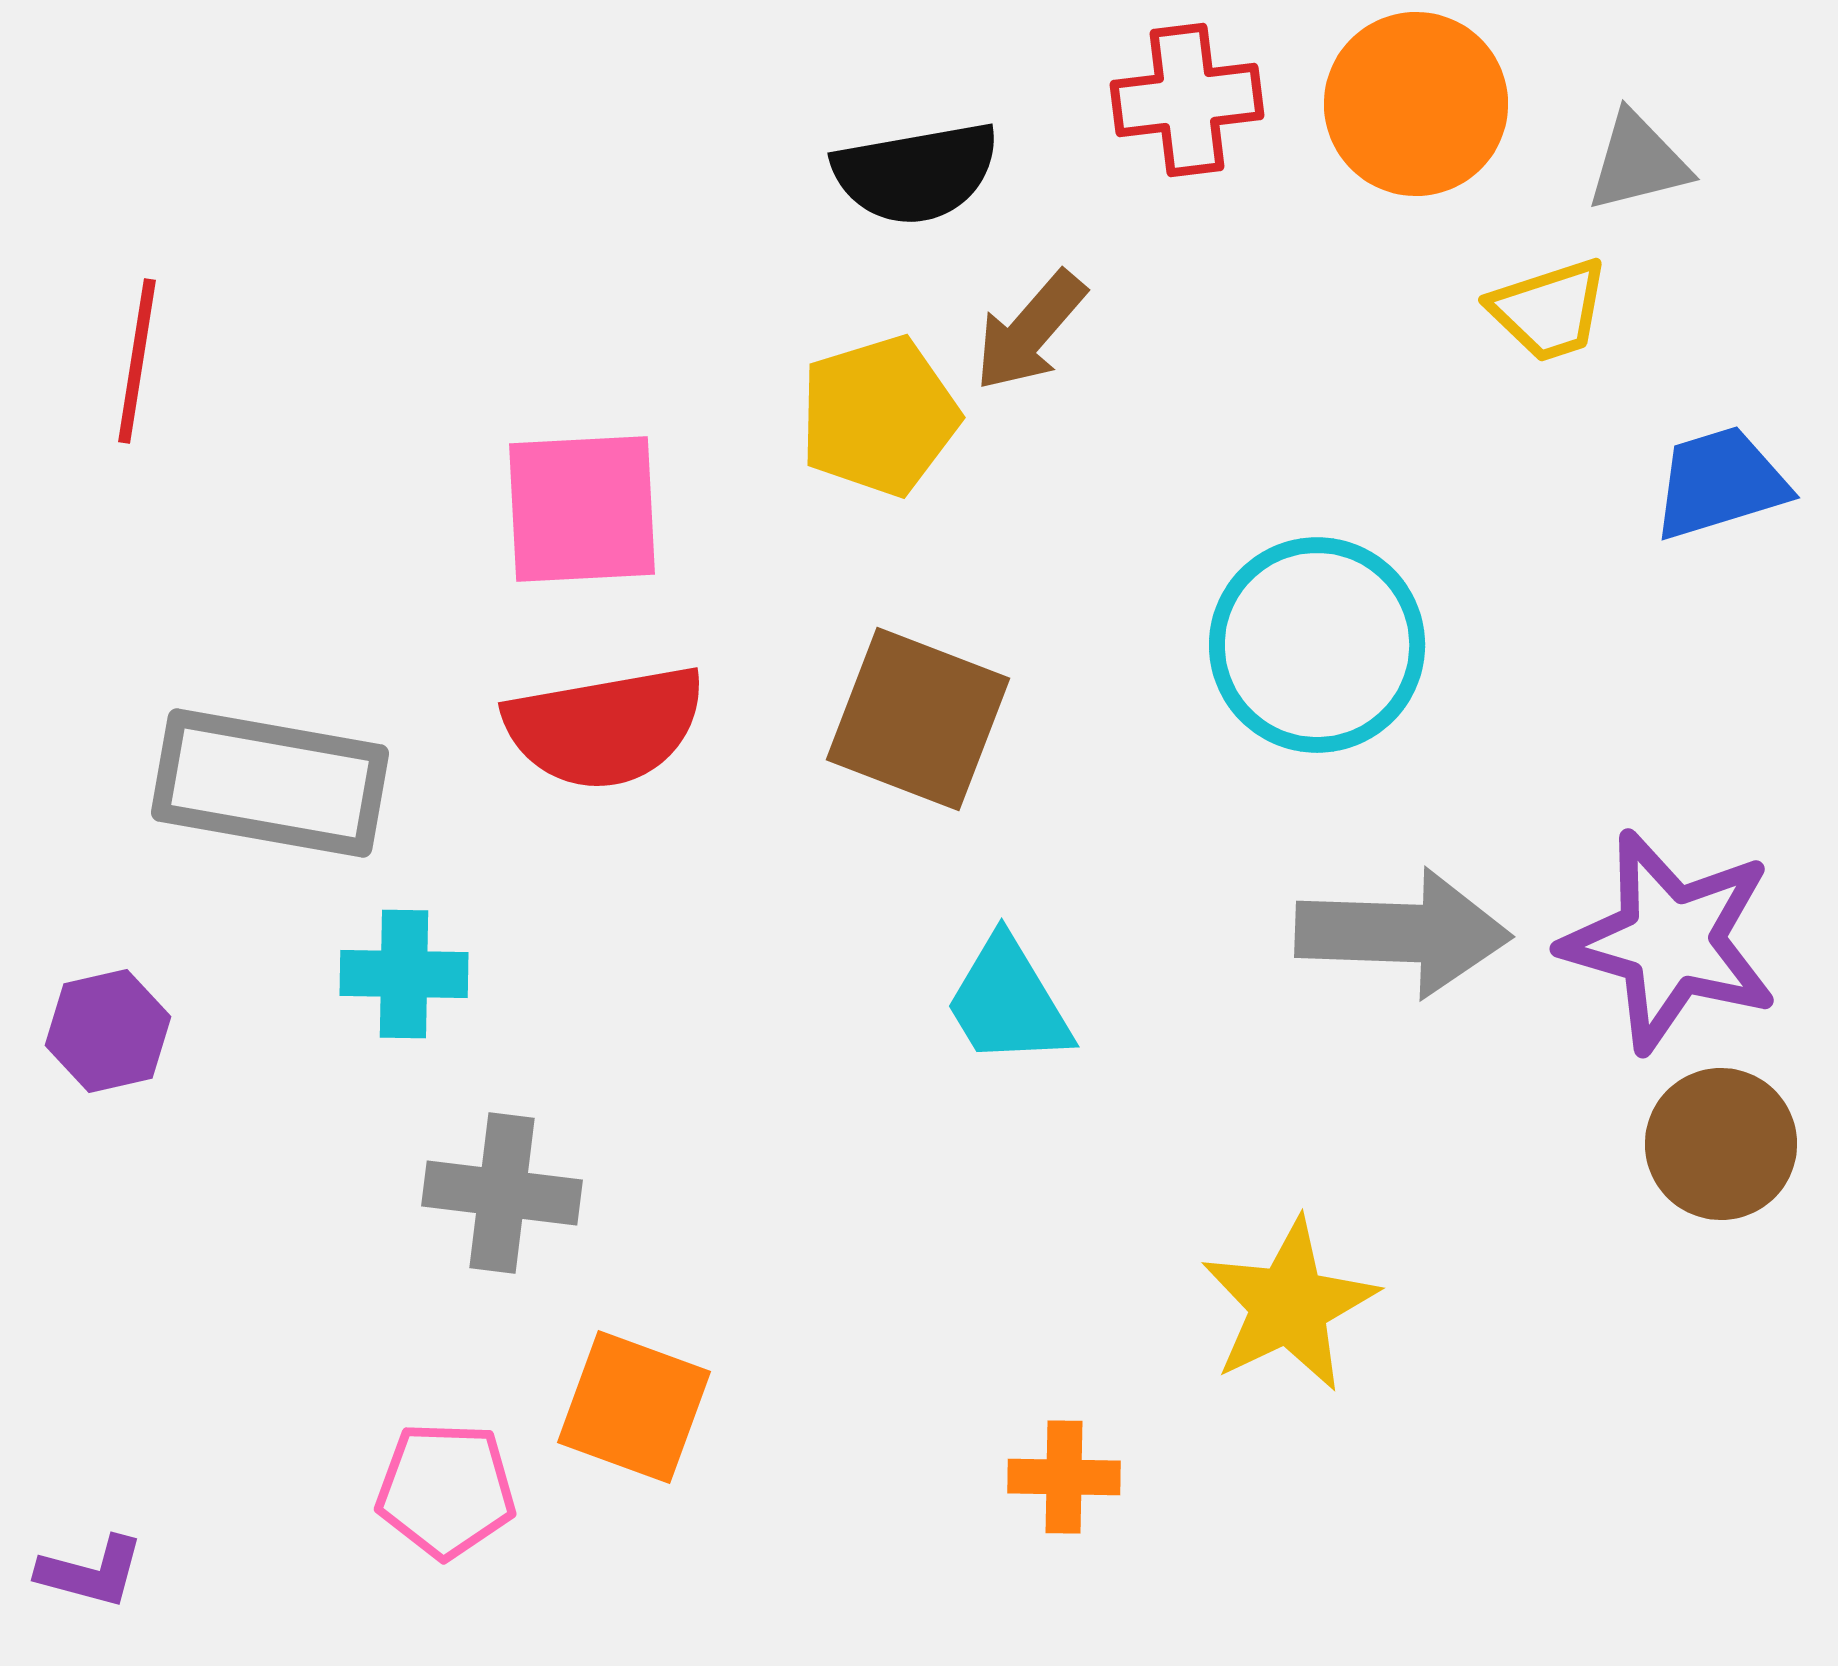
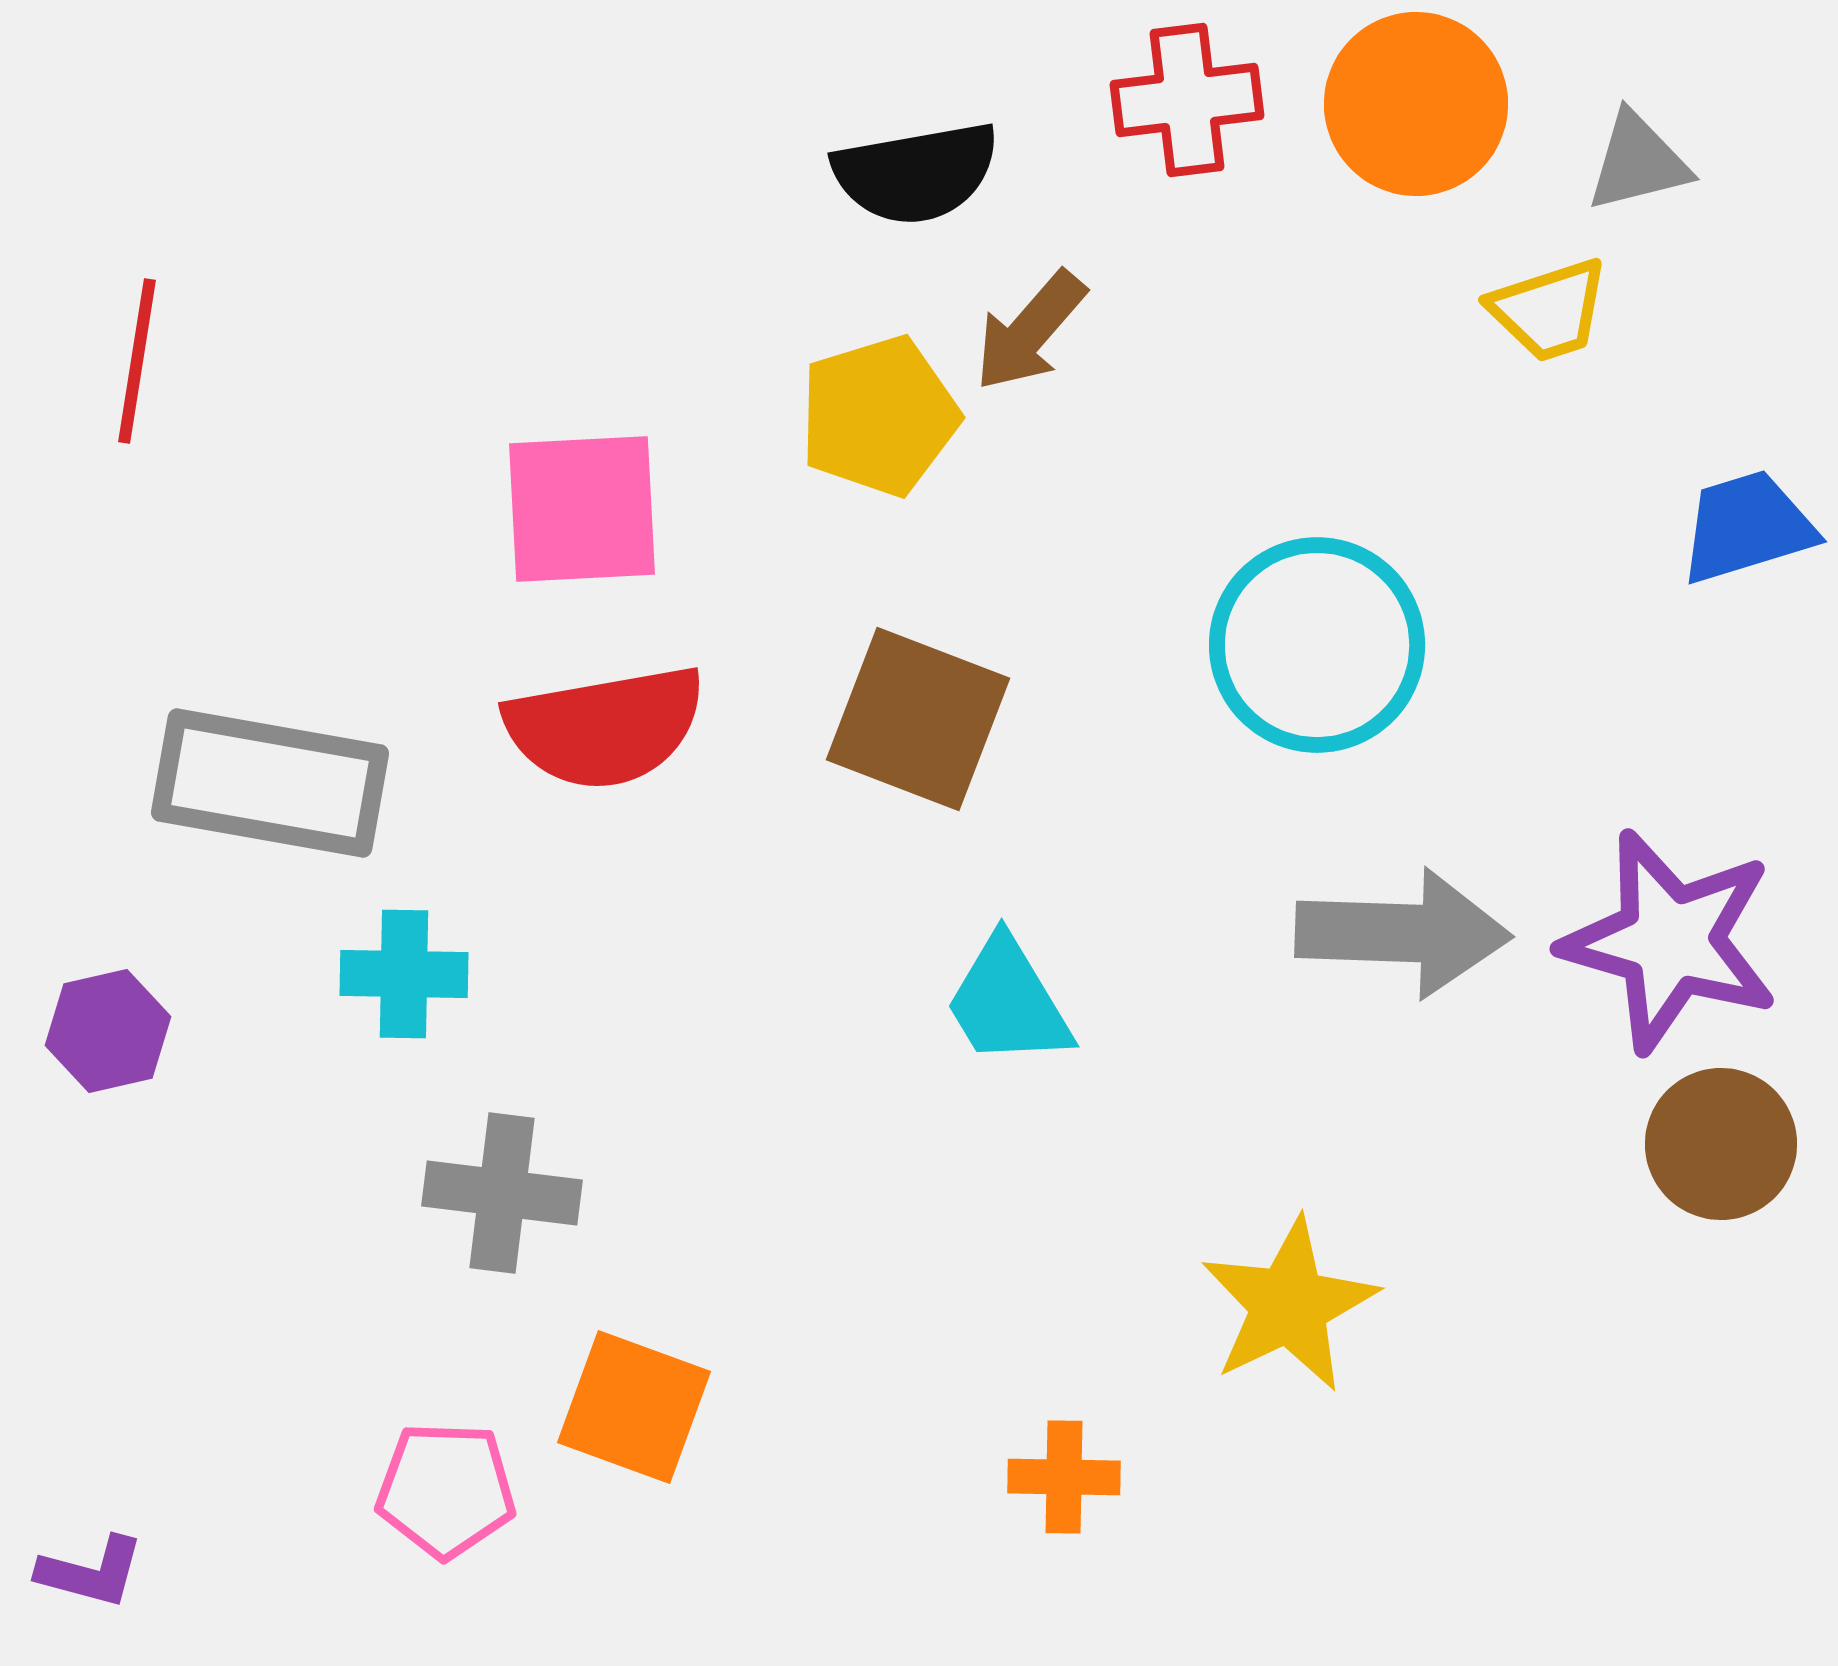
blue trapezoid: moved 27 px right, 44 px down
